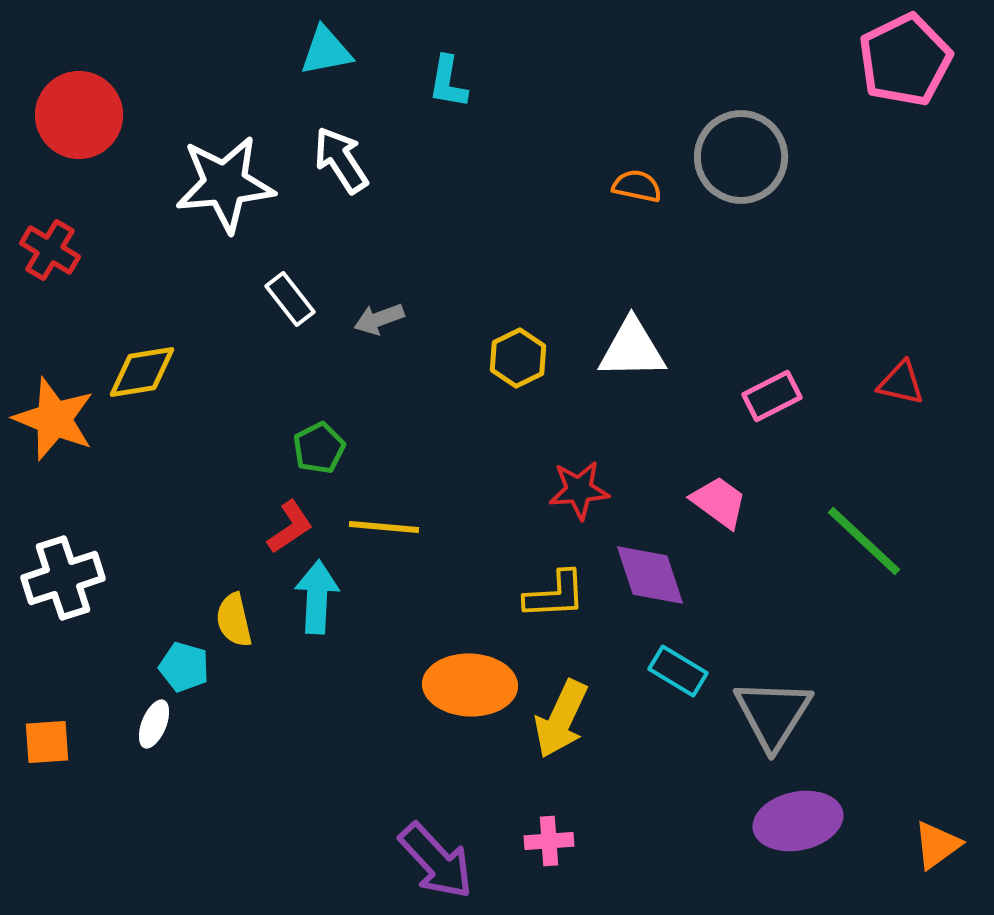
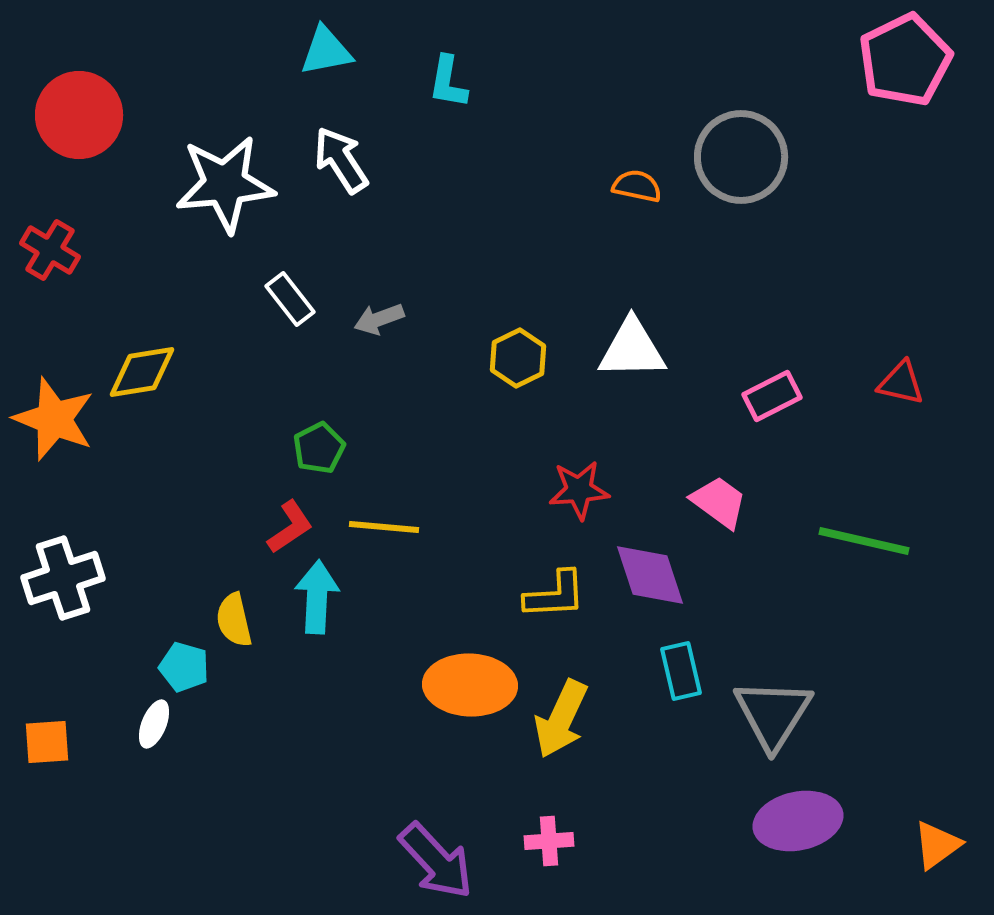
green line: rotated 30 degrees counterclockwise
cyan rectangle: moved 3 px right; rotated 46 degrees clockwise
